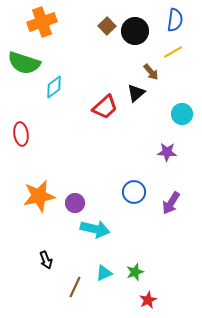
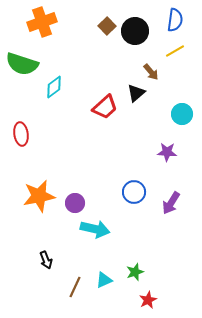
yellow line: moved 2 px right, 1 px up
green semicircle: moved 2 px left, 1 px down
cyan triangle: moved 7 px down
